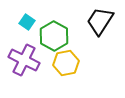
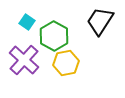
purple cross: rotated 16 degrees clockwise
